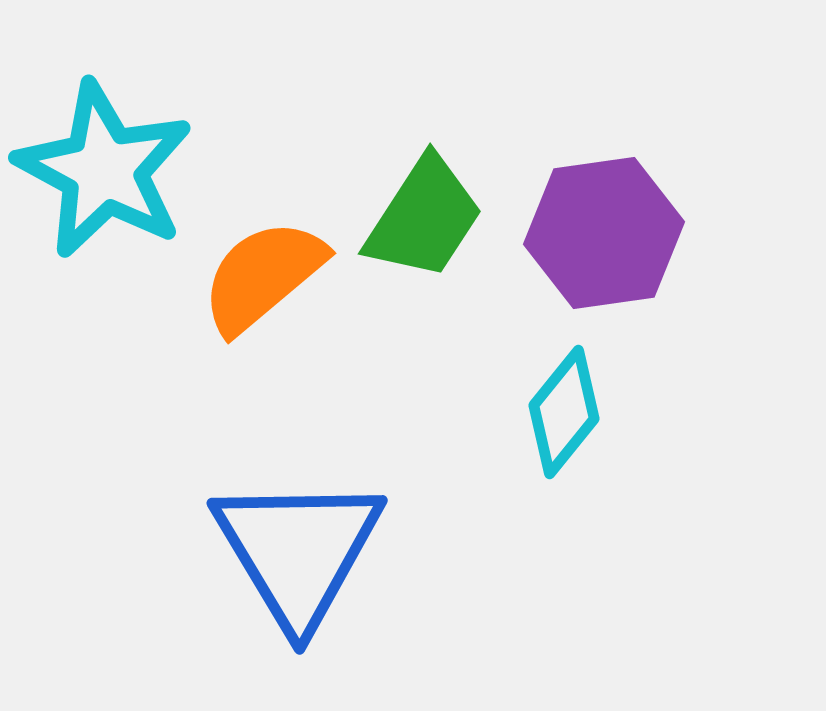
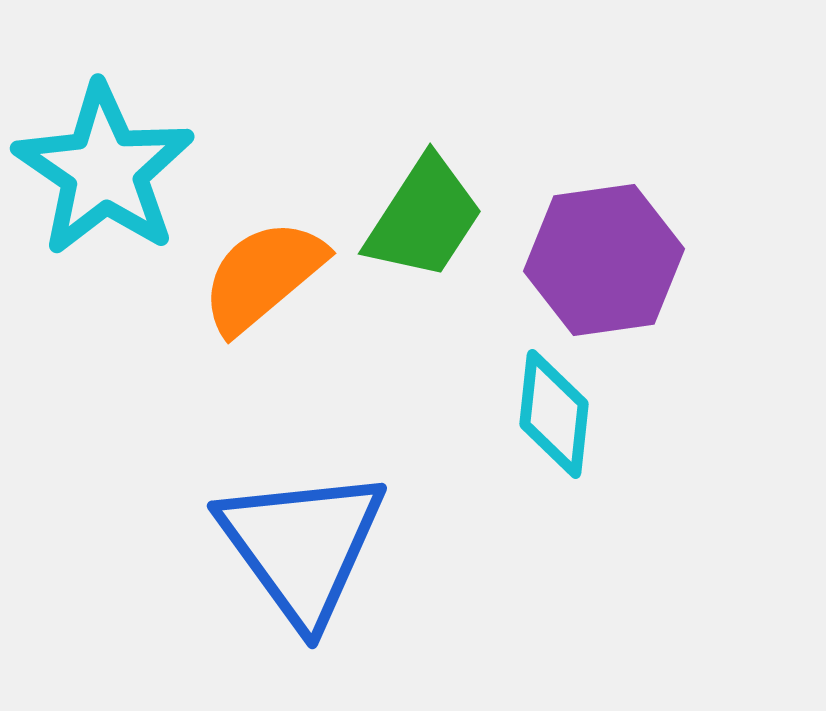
cyan star: rotated 6 degrees clockwise
purple hexagon: moved 27 px down
cyan diamond: moved 10 px left, 2 px down; rotated 33 degrees counterclockwise
blue triangle: moved 4 px right, 5 px up; rotated 5 degrees counterclockwise
